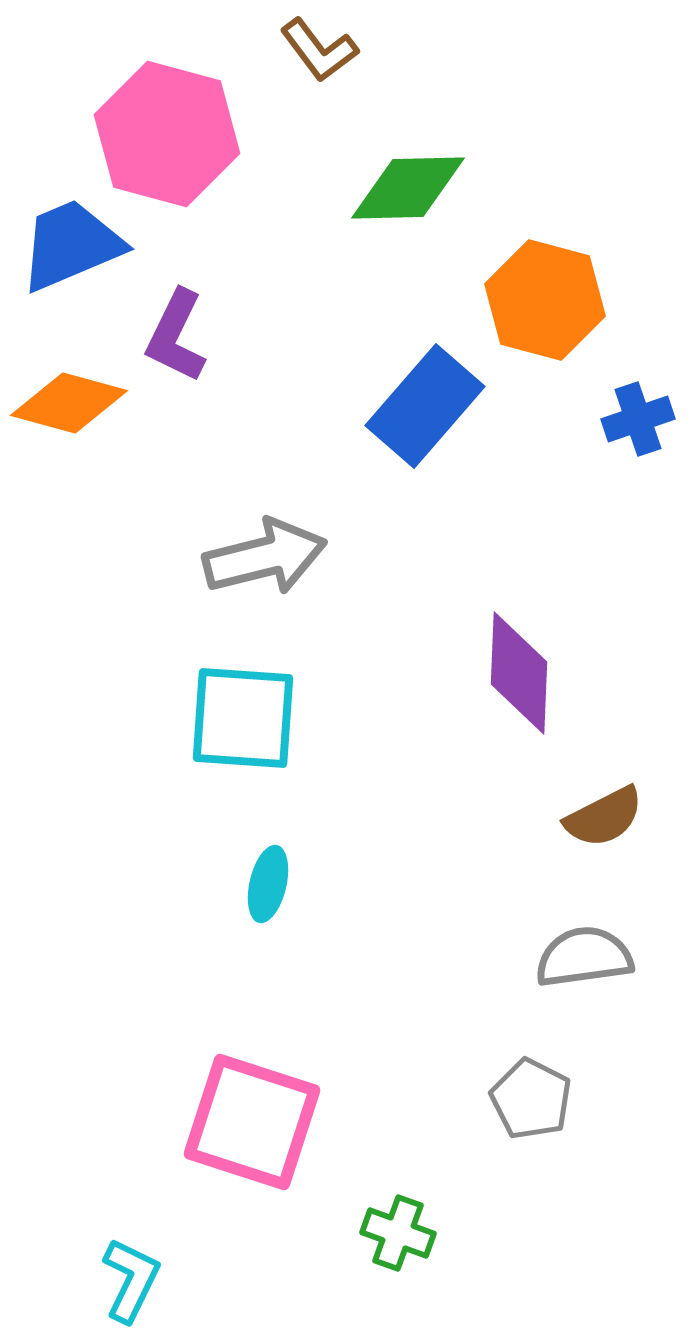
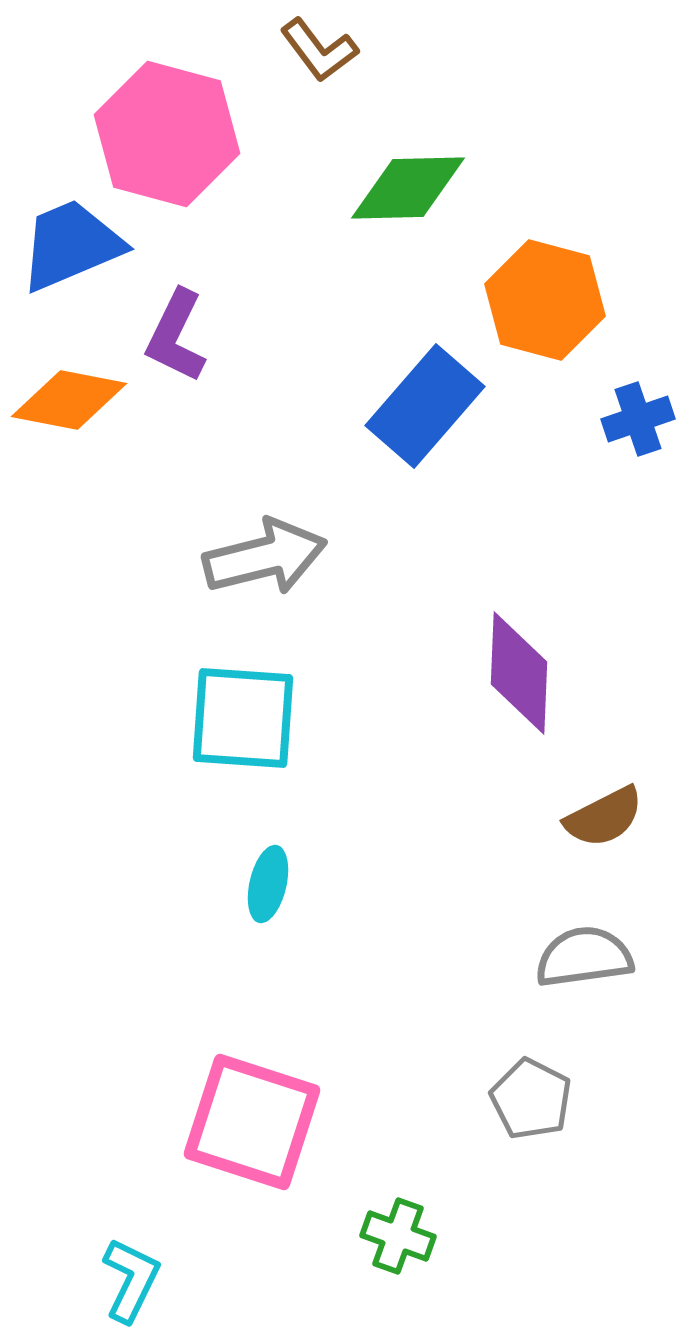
orange diamond: moved 3 px up; rotated 4 degrees counterclockwise
green cross: moved 3 px down
